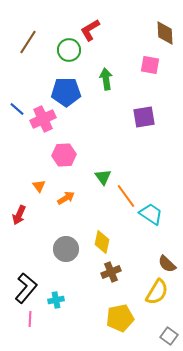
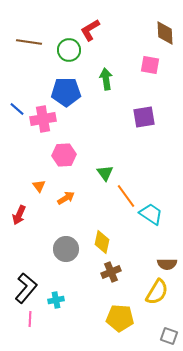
brown line: moved 1 px right; rotated 65 degrees clockwise
pink cross: rotated 15 degrees clockwise
green triangle: moved 2 px right, 4 px up
brown semicircle: rotated 42 degrees counterclockwise
yellow pentagon: rotated 16 degrees clockwise
gray square: rotated 18 degrees counterclockwise
